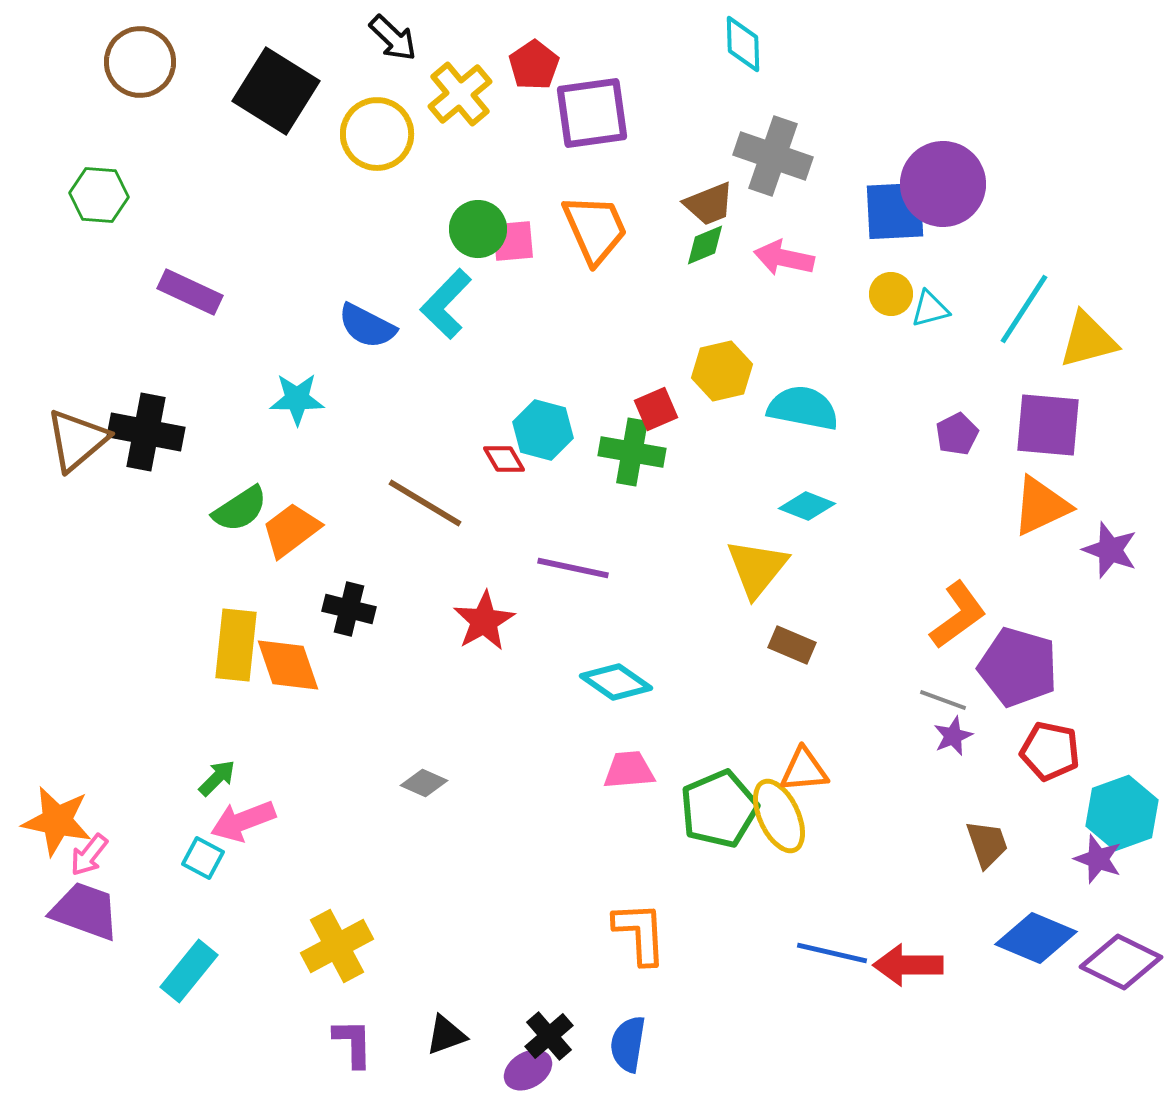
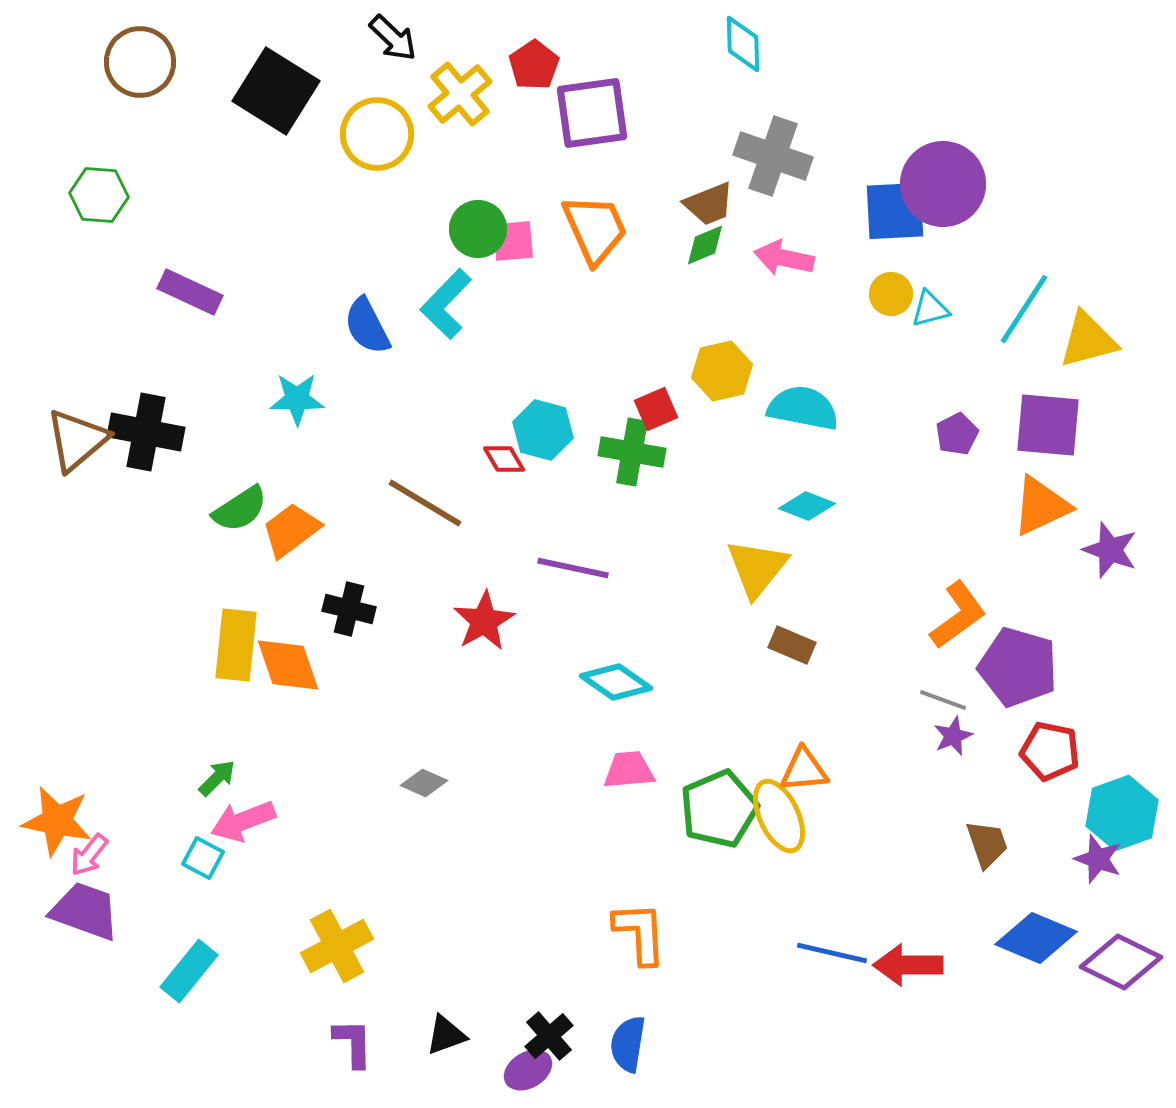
blue semicircle at (367, 326): rotated 36 degrees clockwise
